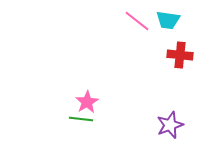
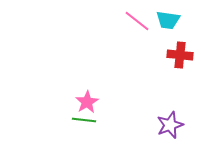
green line: moved 3 px right, 1 px down
